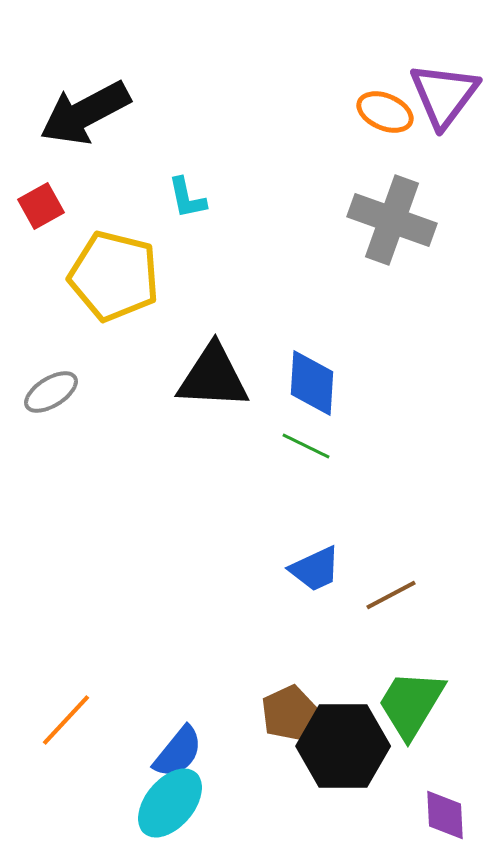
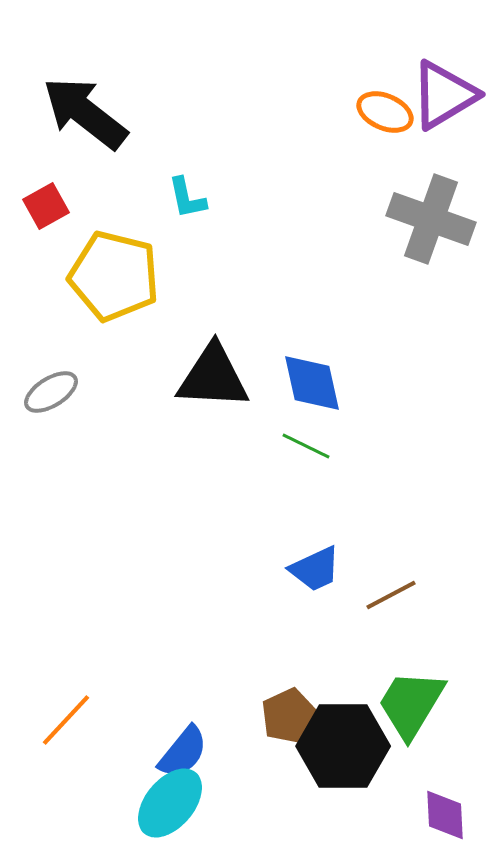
purple triangle: rotated 22 degrees clockwise
black arrow: rotated 66 degrees clockwise
red square: moved 5 px right
gray cross: moved 39 px right, 1 px up
blue diamond: rotated 16 degrees counterclockwise
brown pentagon: moved 3 px down
blue semicircle: moved 5 px right
